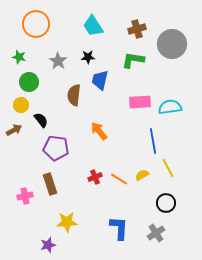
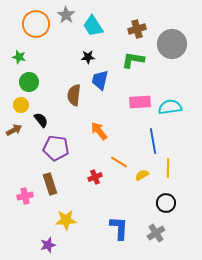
gray star: moved 8 px right, 46 px up
yellow line: rotated 30 degrees clockwise
orange line: moved 17 px up
yellow star: moved 1 px left, 2 px up
